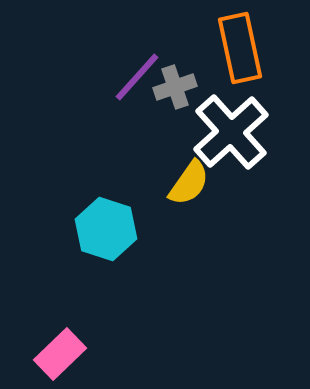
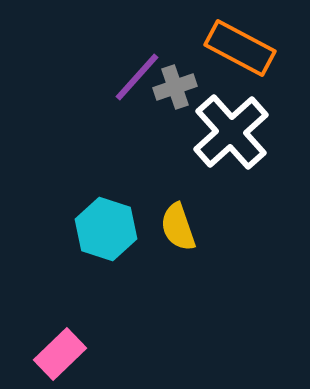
orange rectangle: rotated 50 degrees counterclockwise
yellow semicircle: moved 11 px left, 44 px down; rotated 126 degrees clockwise
